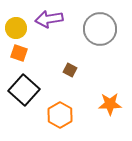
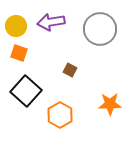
purple arrow: moved 2 px right, 3 px down
yellow circle: moved 2 px up
black square: moved 2 px right, 1 px down
